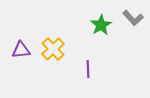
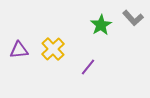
purple triangle: moved 2 px left
purple line: moved 2 px up; rotated 42 degrees clockwise
